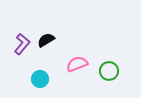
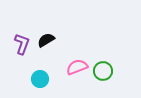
purple L-shape: rotated 20 degrees counterclockwise
pink semicircle: moved 3 px down
green circle: moved 6 px left
